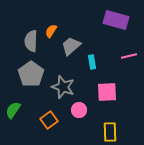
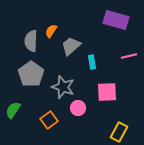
pink circle: moved 1 px left, 2 px up
yellow rectangle: moved 9 px right; rotated 30 degrees clockwise
